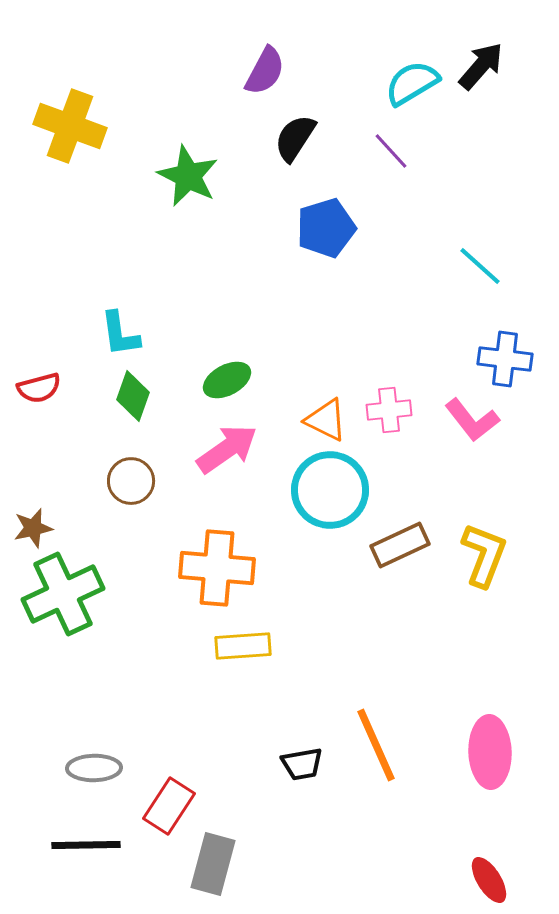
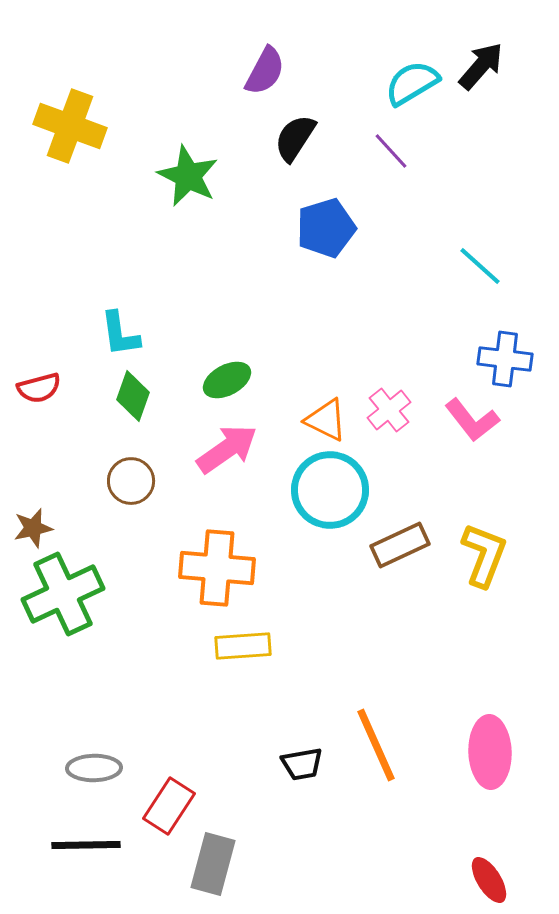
pink cross: rotated 33 degrees counterclockwise
